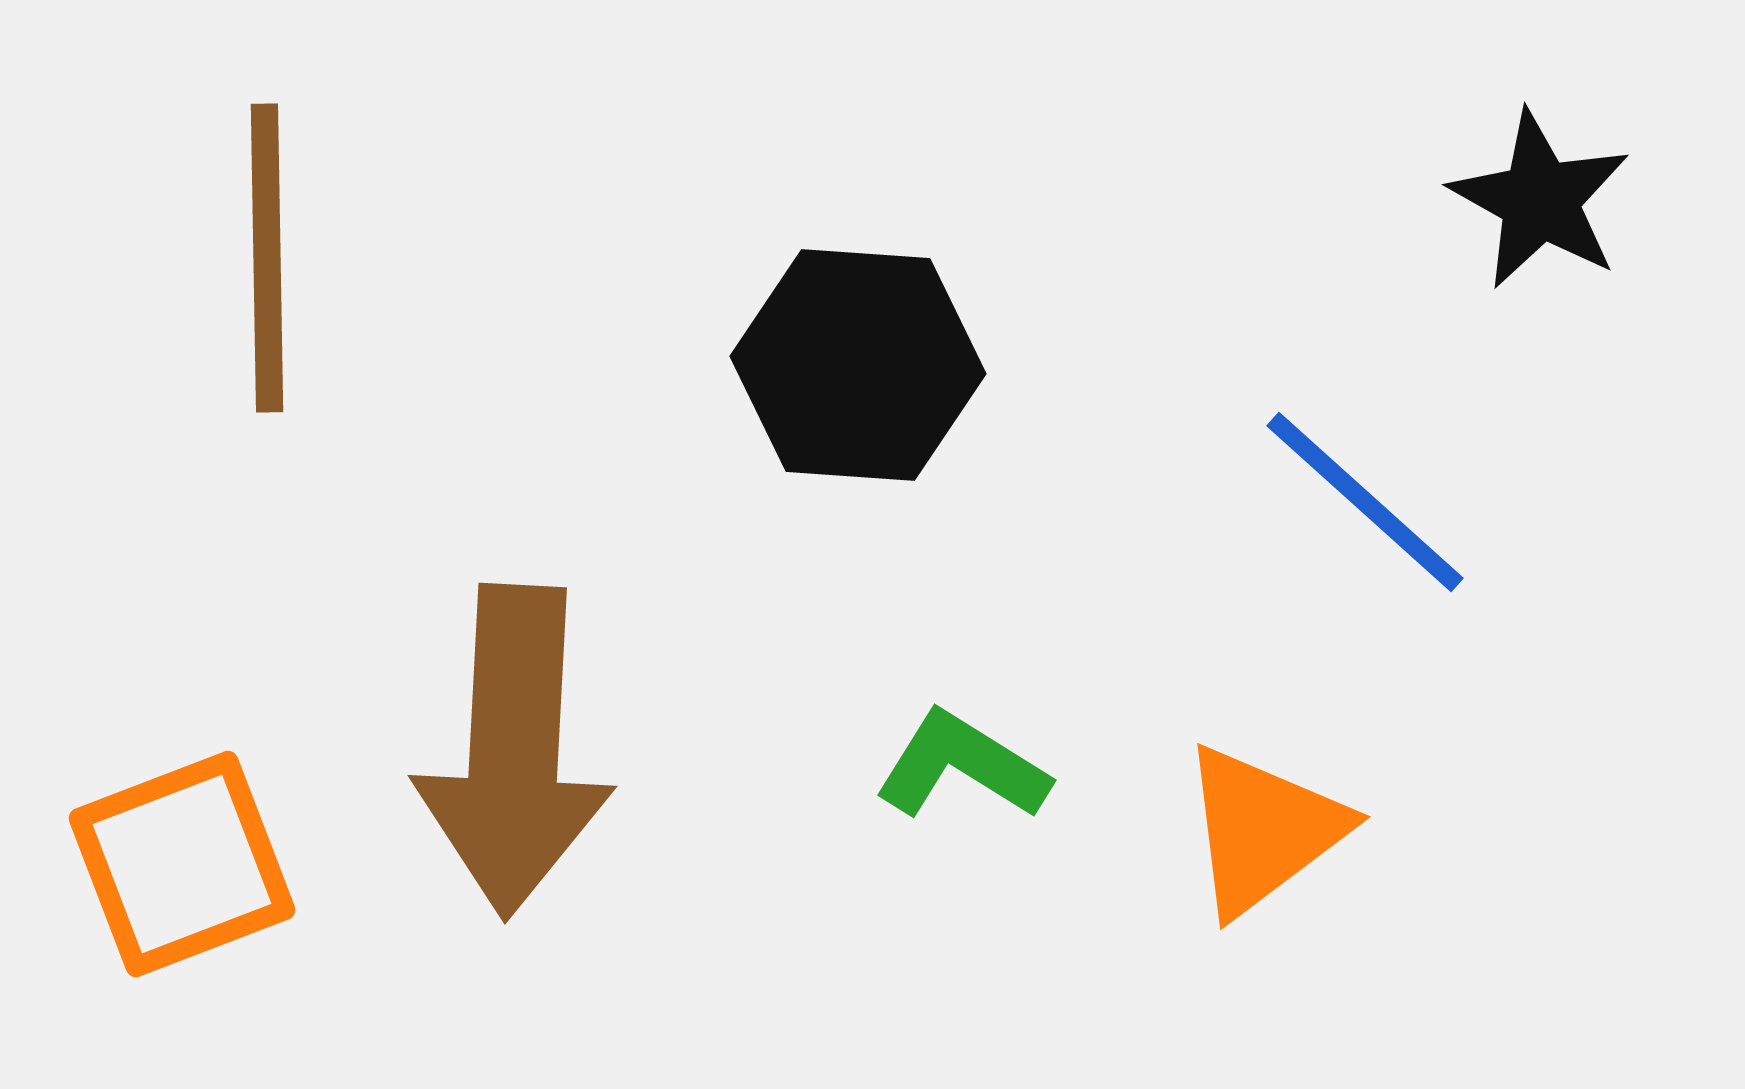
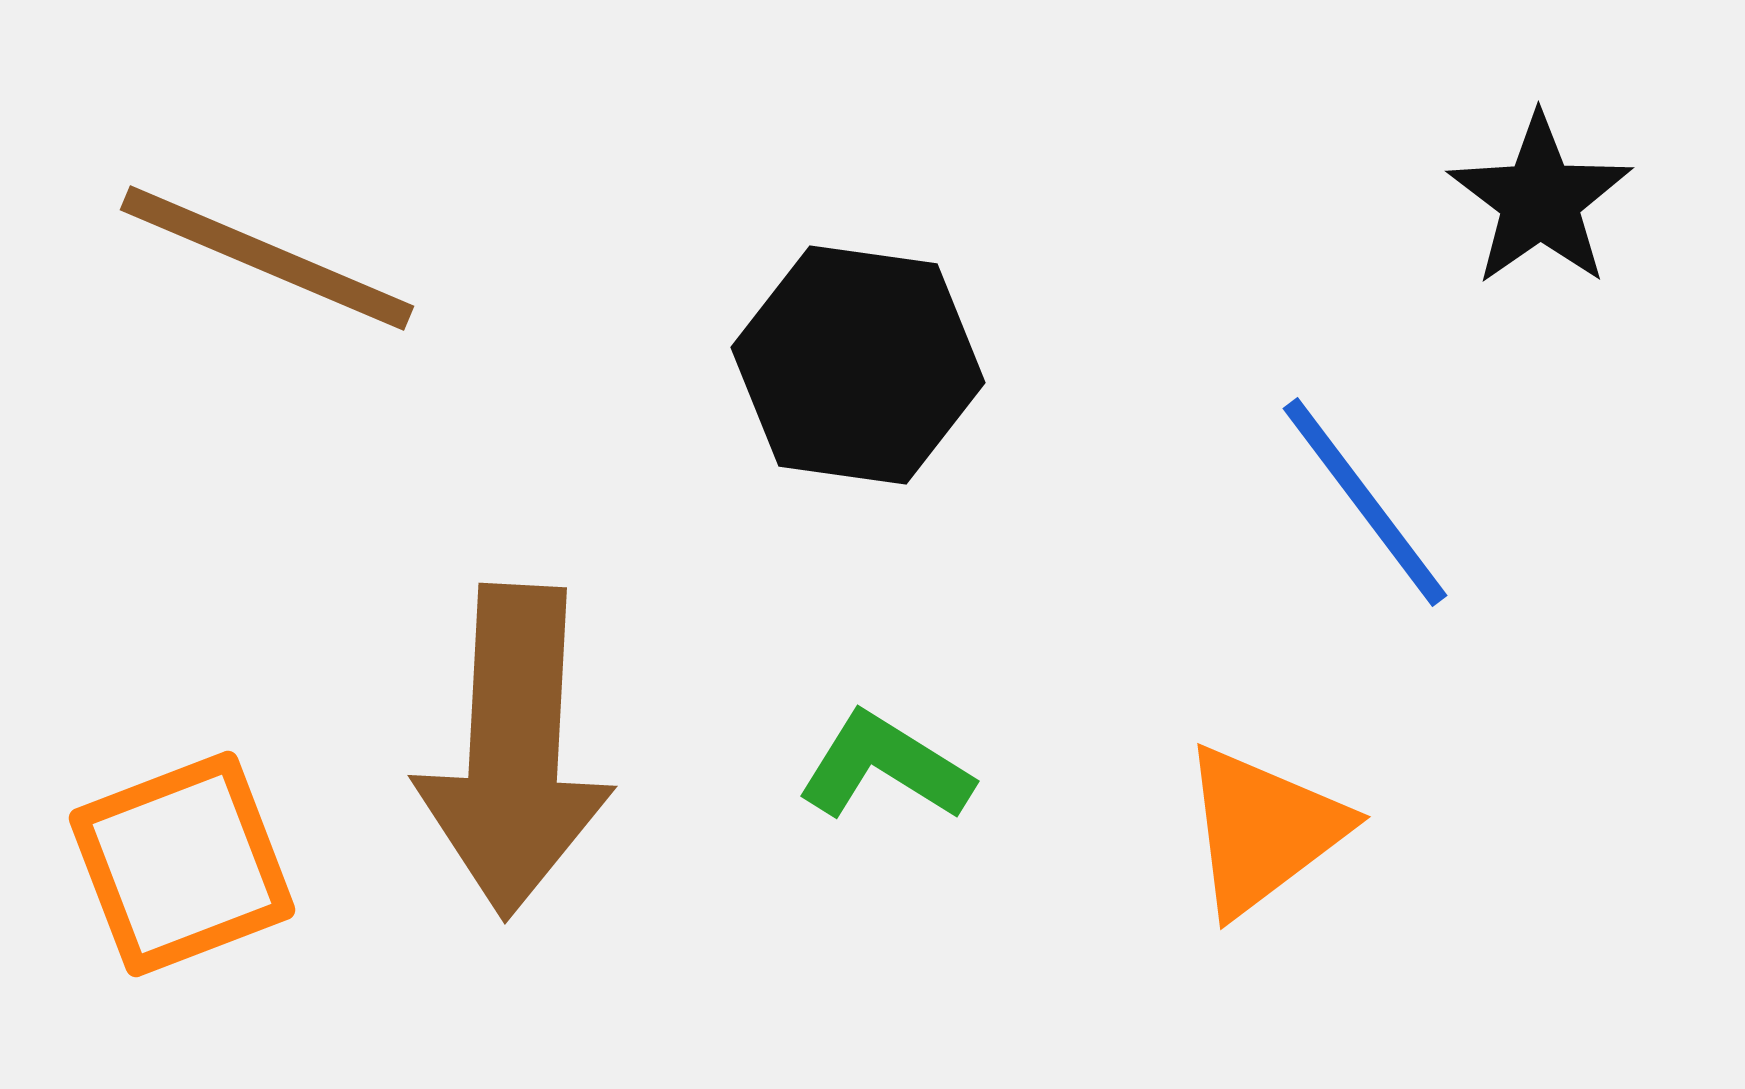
black star: rotated 8 degrees clockwise
brown line: rotated 66 degrees counterclockwise
black hexagon: rotated 4 degrees clockwise
blue line: rotated 11 degrees clockwise
green L-shape: moved 77 px left, 1 px down
